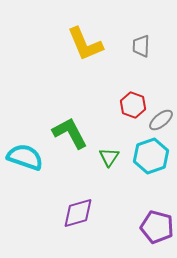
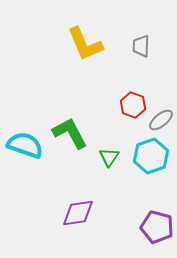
cyan semicircle: moved 12 px up
purple diamond: rotated 8 degrees clockwise
